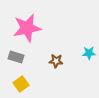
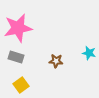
pink star: moved 9 px left
cyan star: rotated 16 degrees clockwise
yellow square: moved 1 px down
